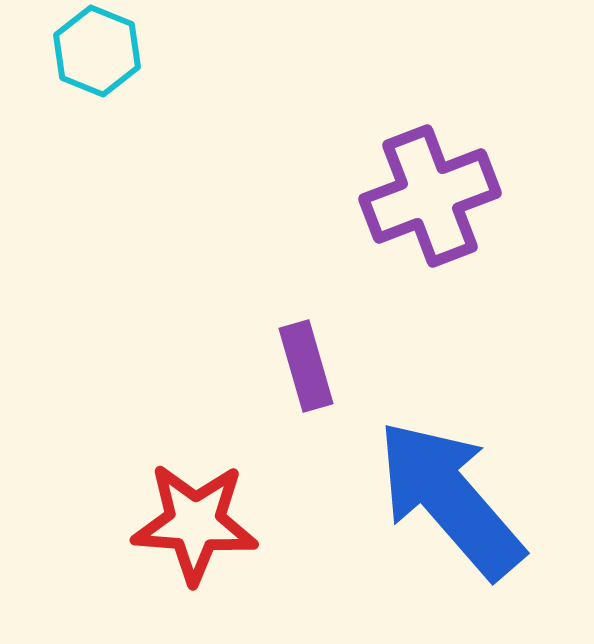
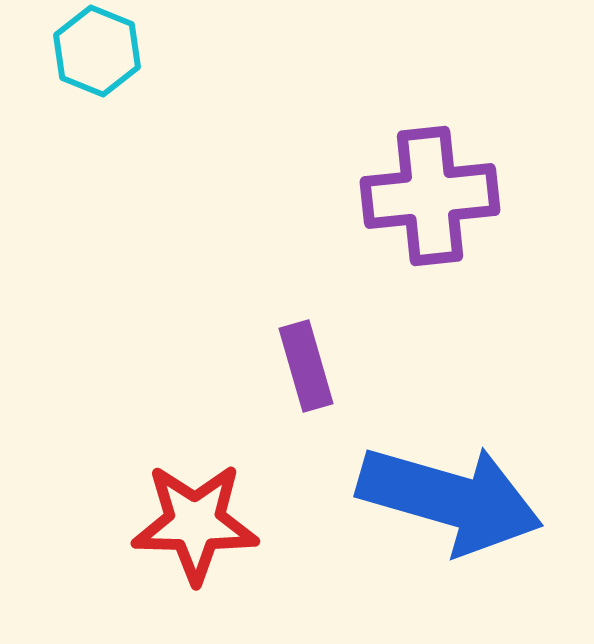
purple cross: rotated 15 degrees clockwise
blue arrow: rotated 147 degrees clockwise
red star: rotated 3 degrees counterclockwise
